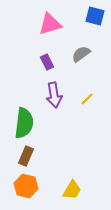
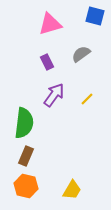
purple arrow: rotated 135 degrees counterclockwise
